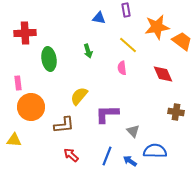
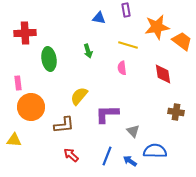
yellow line: rotated 24 degrees counterclockwise
red diamond: rotated 15 degrees clockwise
